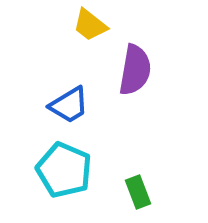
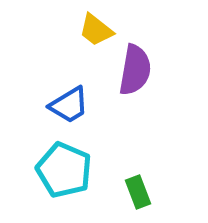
yellow trapezoid: moved 6 px right, 5 px down
